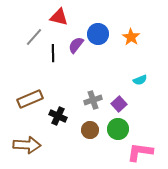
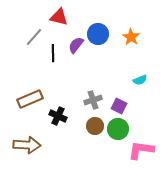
purple square: moved 2 px down; rotated 21 degrees counterclockwise
brown circle: moved 5 px right, 4 px up
pink L-shape: moved 1 px right, 2 px up
